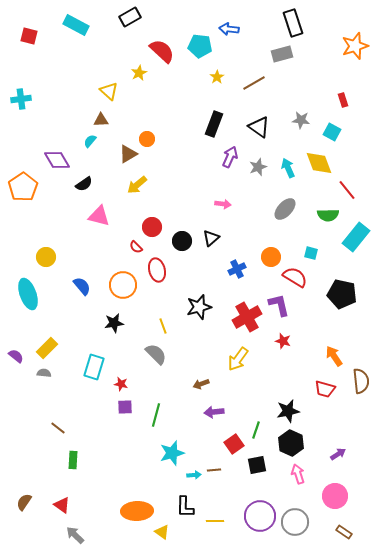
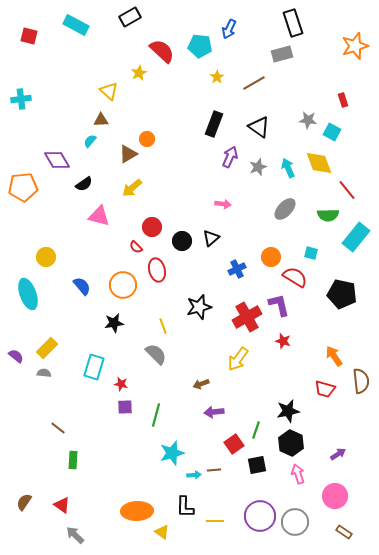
blue arrow at (229, 29): rotated 72 degrees counterclockwise
gray star at (301, 120): moved 7 px right
yellow arrow at (137, 185): moved 5 px left, 3 px down
orange pentagon at (23, 187): rotated 28 degrees clockwise
